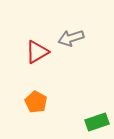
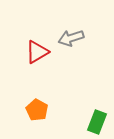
orange pentagon: moved 1 px right, 8 px down
green rectangle: rotated 50 degrees counterclockwise
